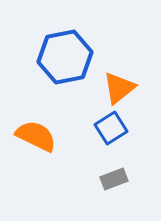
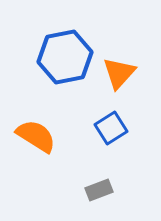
orange triangle: moved 15 px up; rotated 9 degrees counterclockwise
orange semicircle: rotated 6 degrees clockwise
gray rectangle: moved 15 px left, 11 px down
